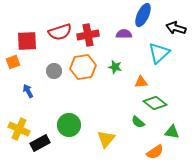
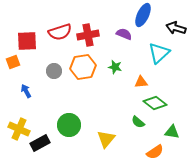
purple semicircle: rotated 21 degrees clockwise
blue arrow: moved 2 px left
